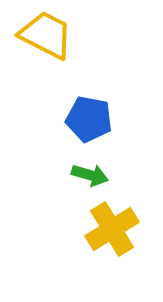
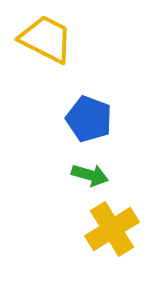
yellow trapezoid: moved 4 px down
blue pentagon: rotated 9 degrees clockwise
